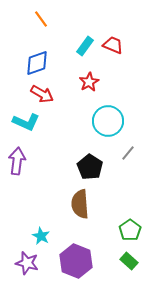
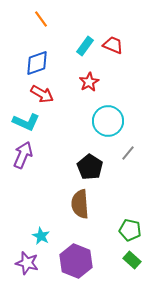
purple arrow: moved 6 px right, 6 px up; rotated 16 degrees clockwise
green pentagon: rotated 25 degrees counterclockwise
green rectangle: moved 3 px right, 1 px up
